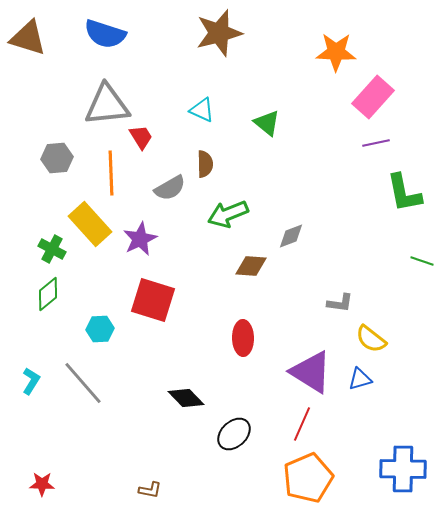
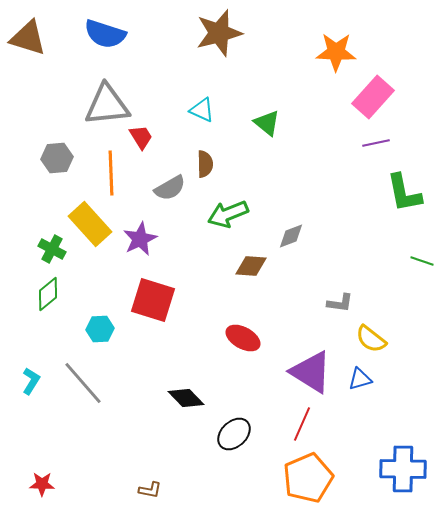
red ellipse: rotated 60 degrees counterclockwise
